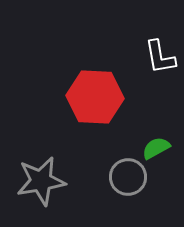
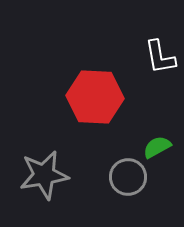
green semicircle: moved 1 px right, 1 px up
gray star: moved 3 px right, 6 px up
